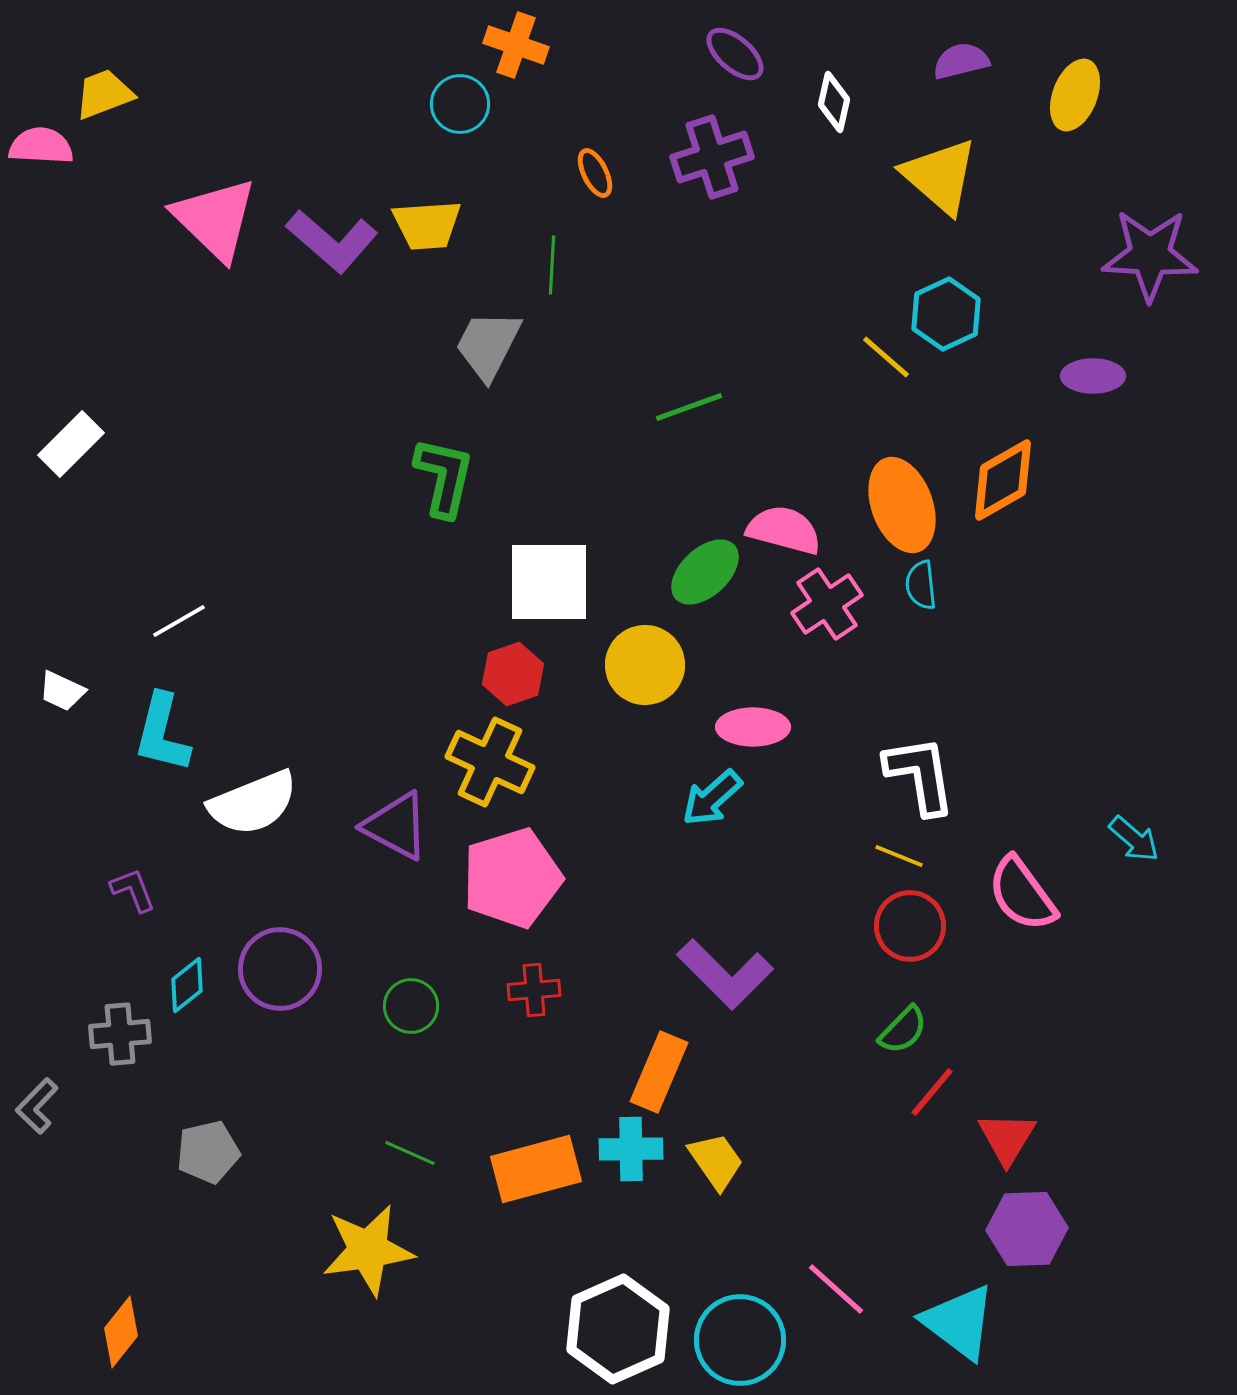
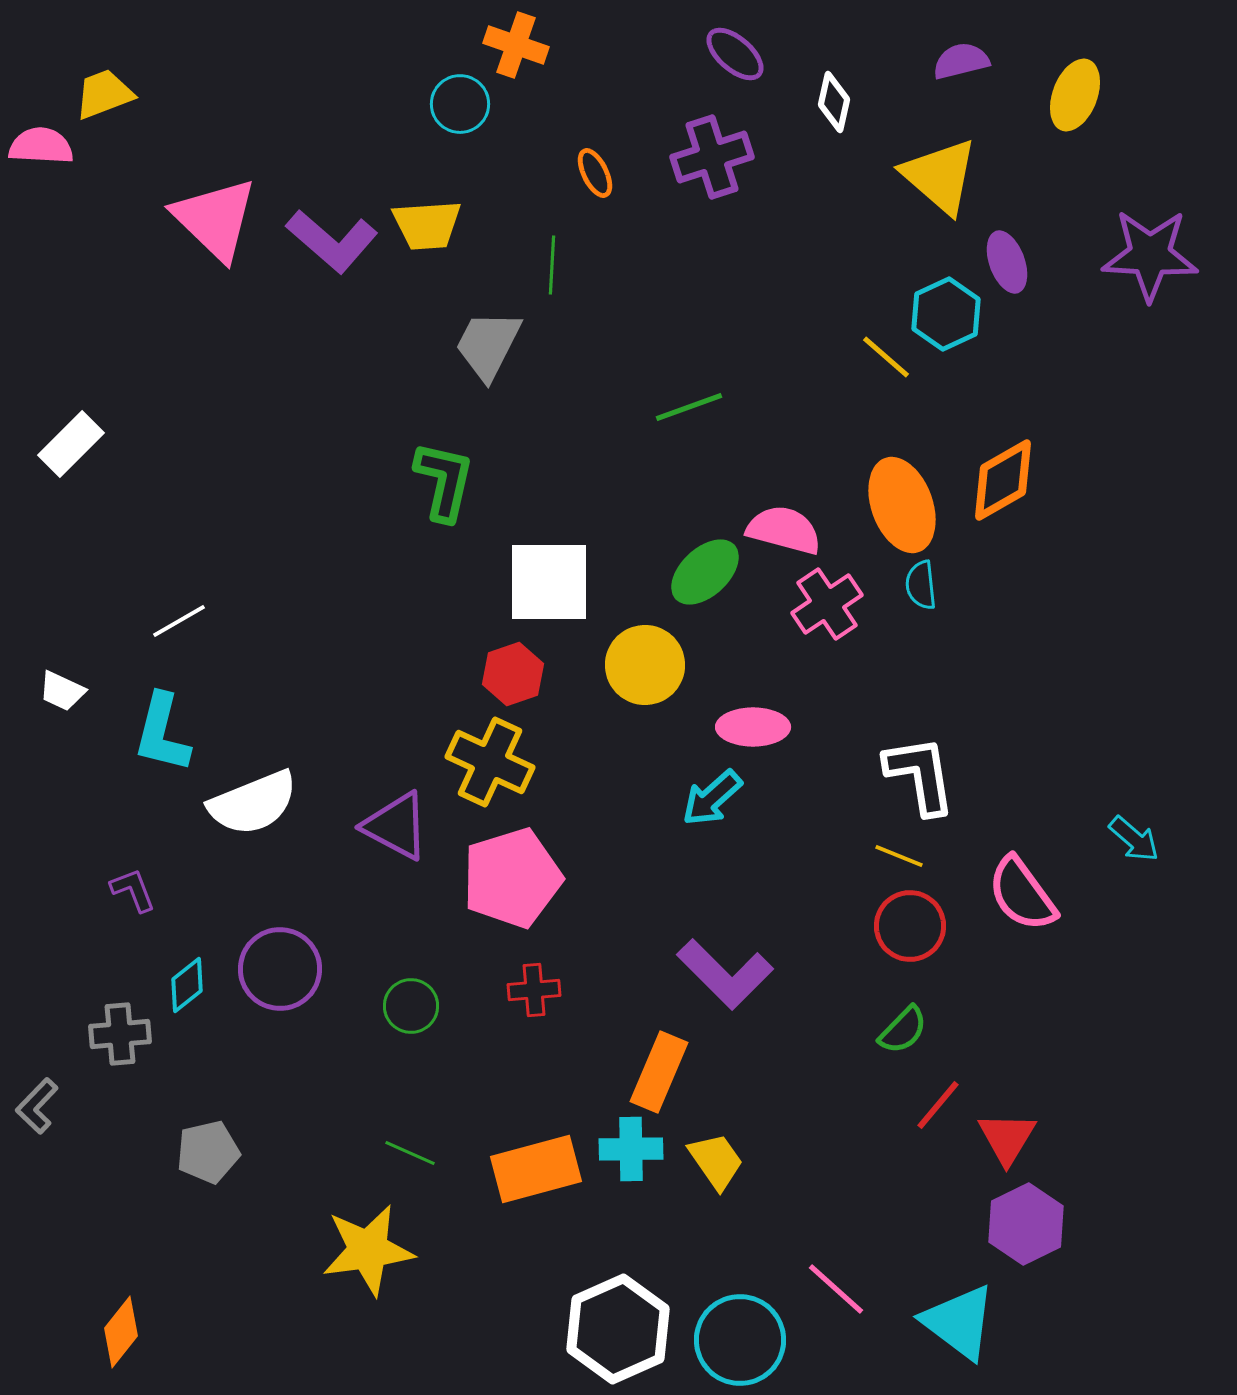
purple ellipse at (1093, 376): moved 86 px left, 114 px up; rotated 70 degrees clockwise
green L-shape at (444, 477): moved 4 px down
red line at (932, 1092): moved 6 px right, 13 px down
purple hexagon at (1027, 1229): moved 1 px left, 5 px up; rotated 24 degrees counterclockwise
